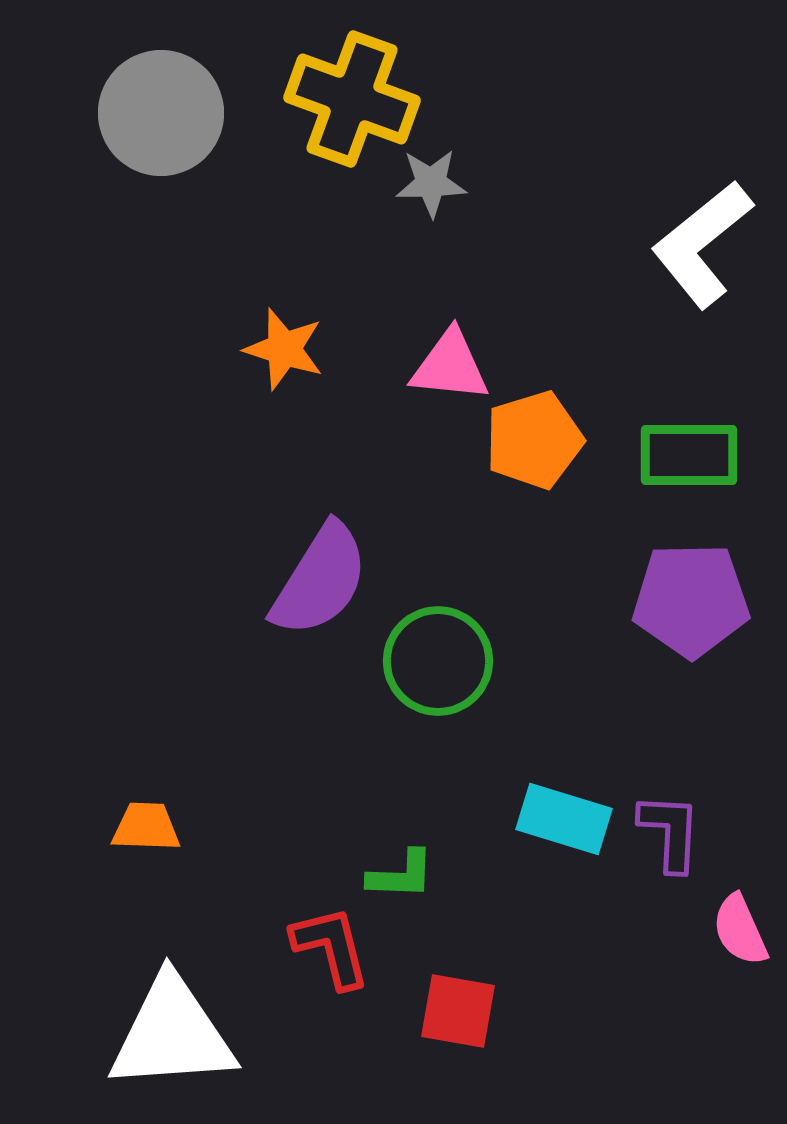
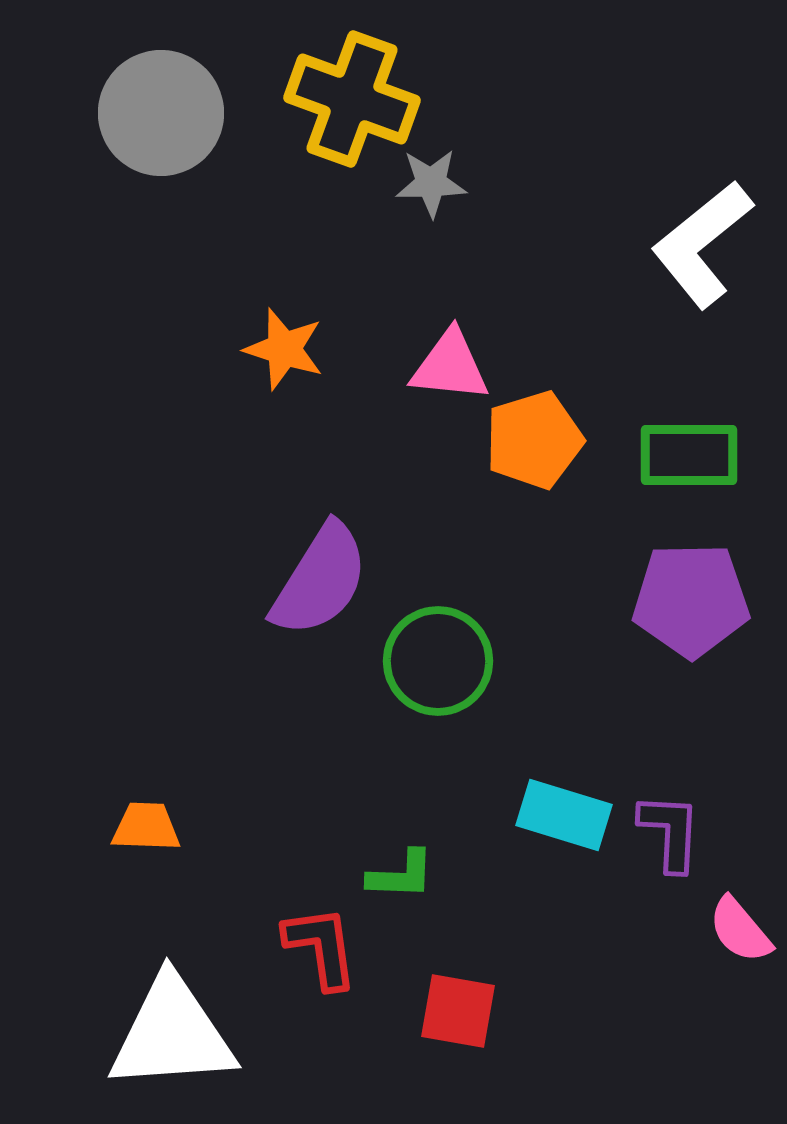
cyan rectangle: moved 4 px up
pink semicircle: rotated 16 degrees counterclockwise
red L-shape: moved 10 px left; rotated 6 degrees clockwise
